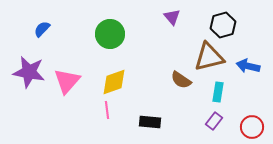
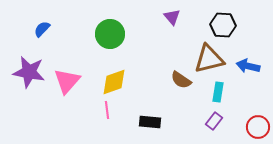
black hexagon: rotated 20 degrees clockwise
brown triangle: moved 2 px down
red circle: moved 6 px right
